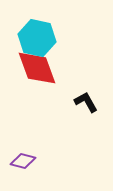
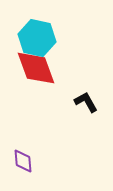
red diamond: moved 1 px left
purple diamond: rotated 70 degrees clockwise
